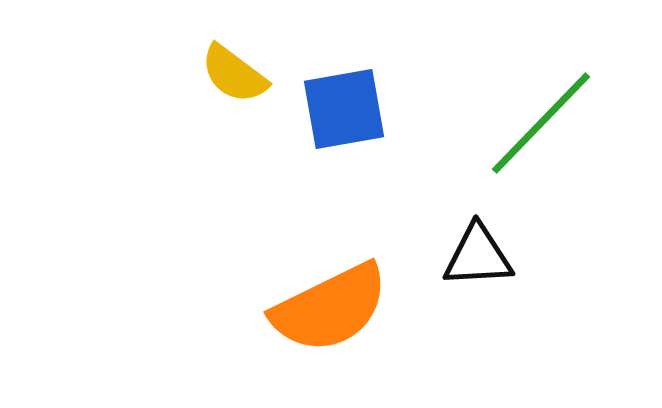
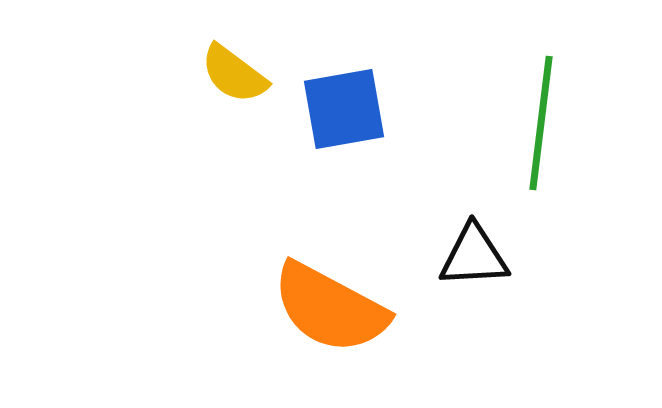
green line: rotated 37 degrees counterclockwise
black triangle: moved 4 px left
orange semicircle: rotated 54 degrees clockwise
